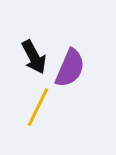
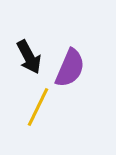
black arrow: moved 5 px left
